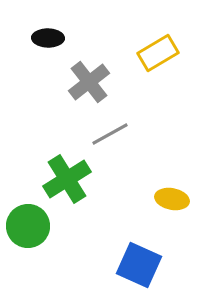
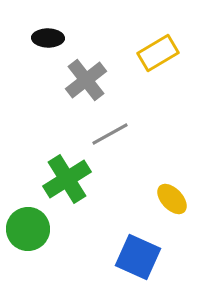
gray cross: moved 3 px left, 2 px up
yellow ellipse: rotated 36 degrees clockwise
green circle: moved 3 px down
blue square: moved 1 px left, 8 px up
